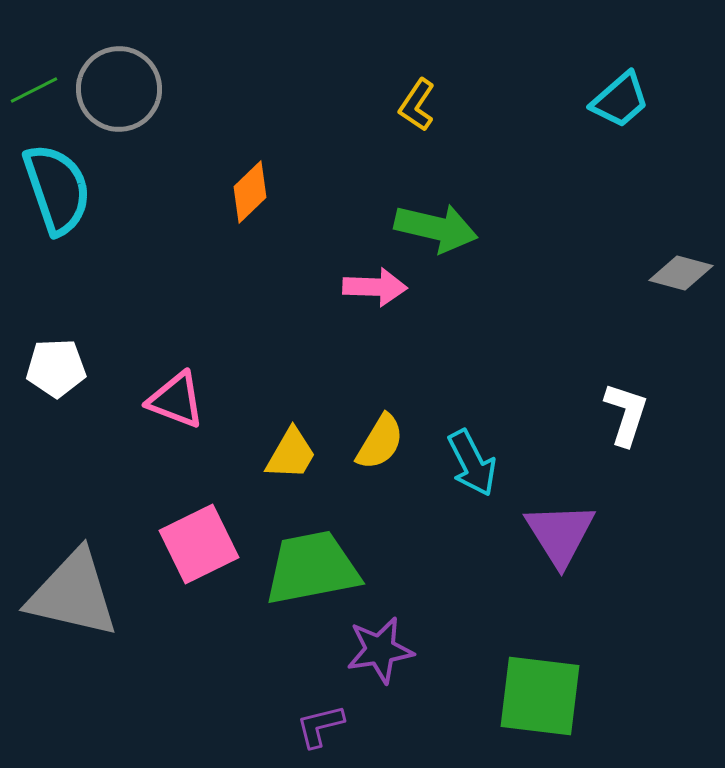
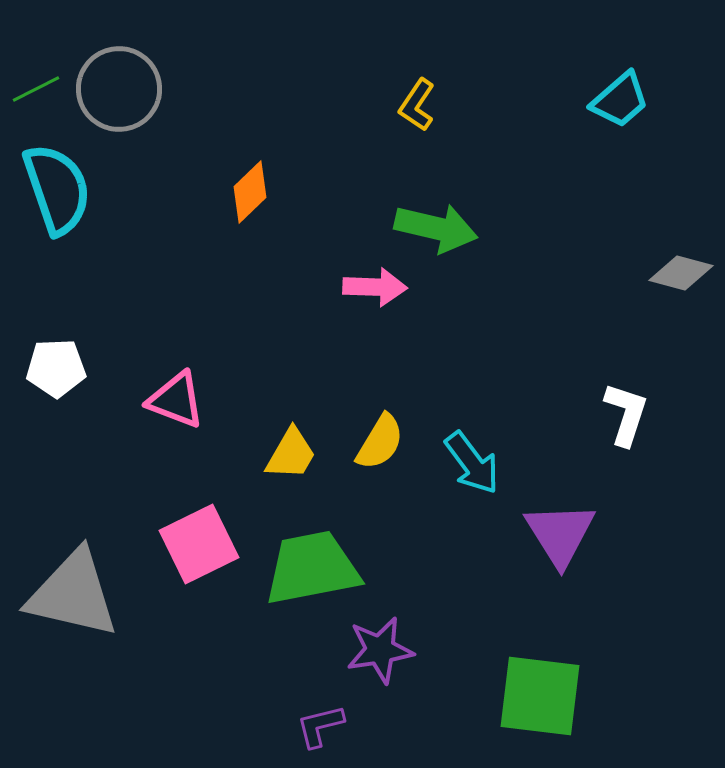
green line: moved 2 px right, 1 px up
cyan arrow: rotated 10 degrees counterclockwise
